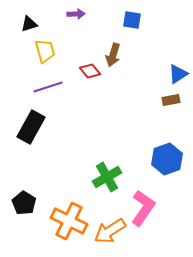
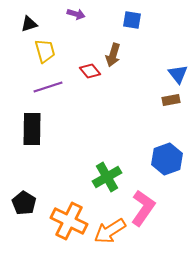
purple arrow: rotated 18 degrees clockwise
blue triangle: rotated 35 degrees counterclockwise
black rectangle: moved 1 px right, 2 px down; rotated 28 degrees counterclockwise
